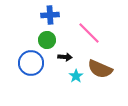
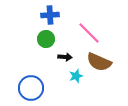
green circle: moved 1 px left, 1 px up
blue circle: moved 25 px down
brown semicircle: moved 1 px left, 7 px up
cyan star: rotated 16 degrees clockwise
